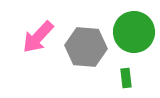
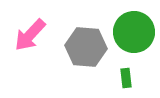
pink arrow: moved 8 px left, 2 px up
